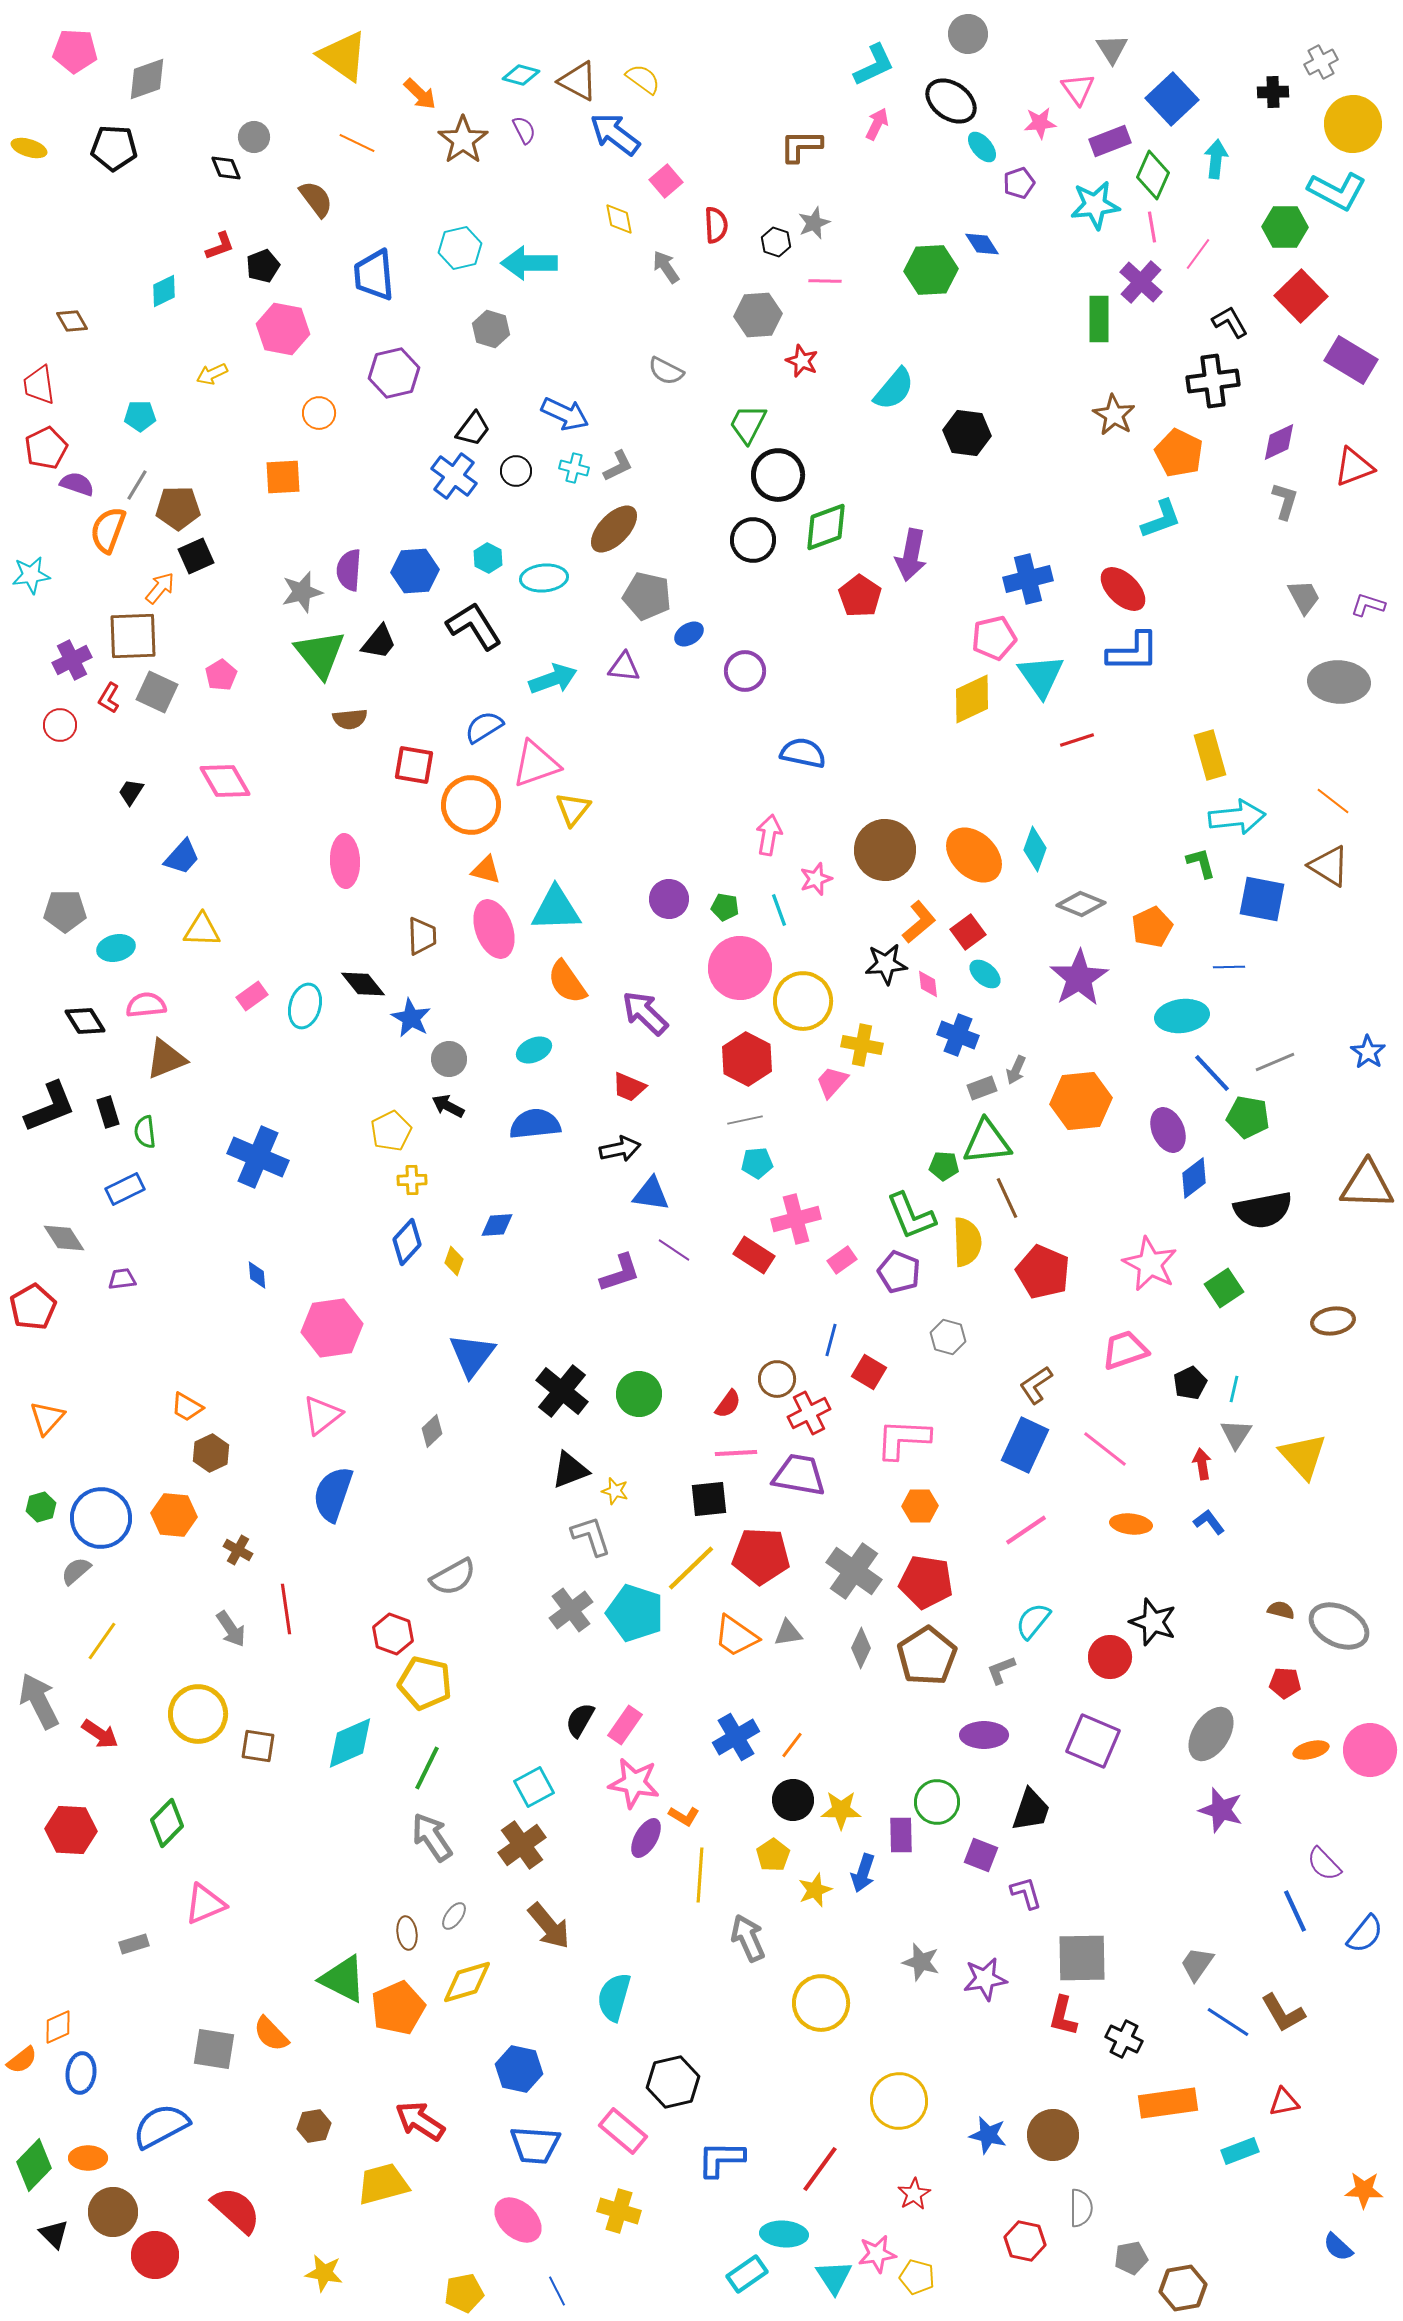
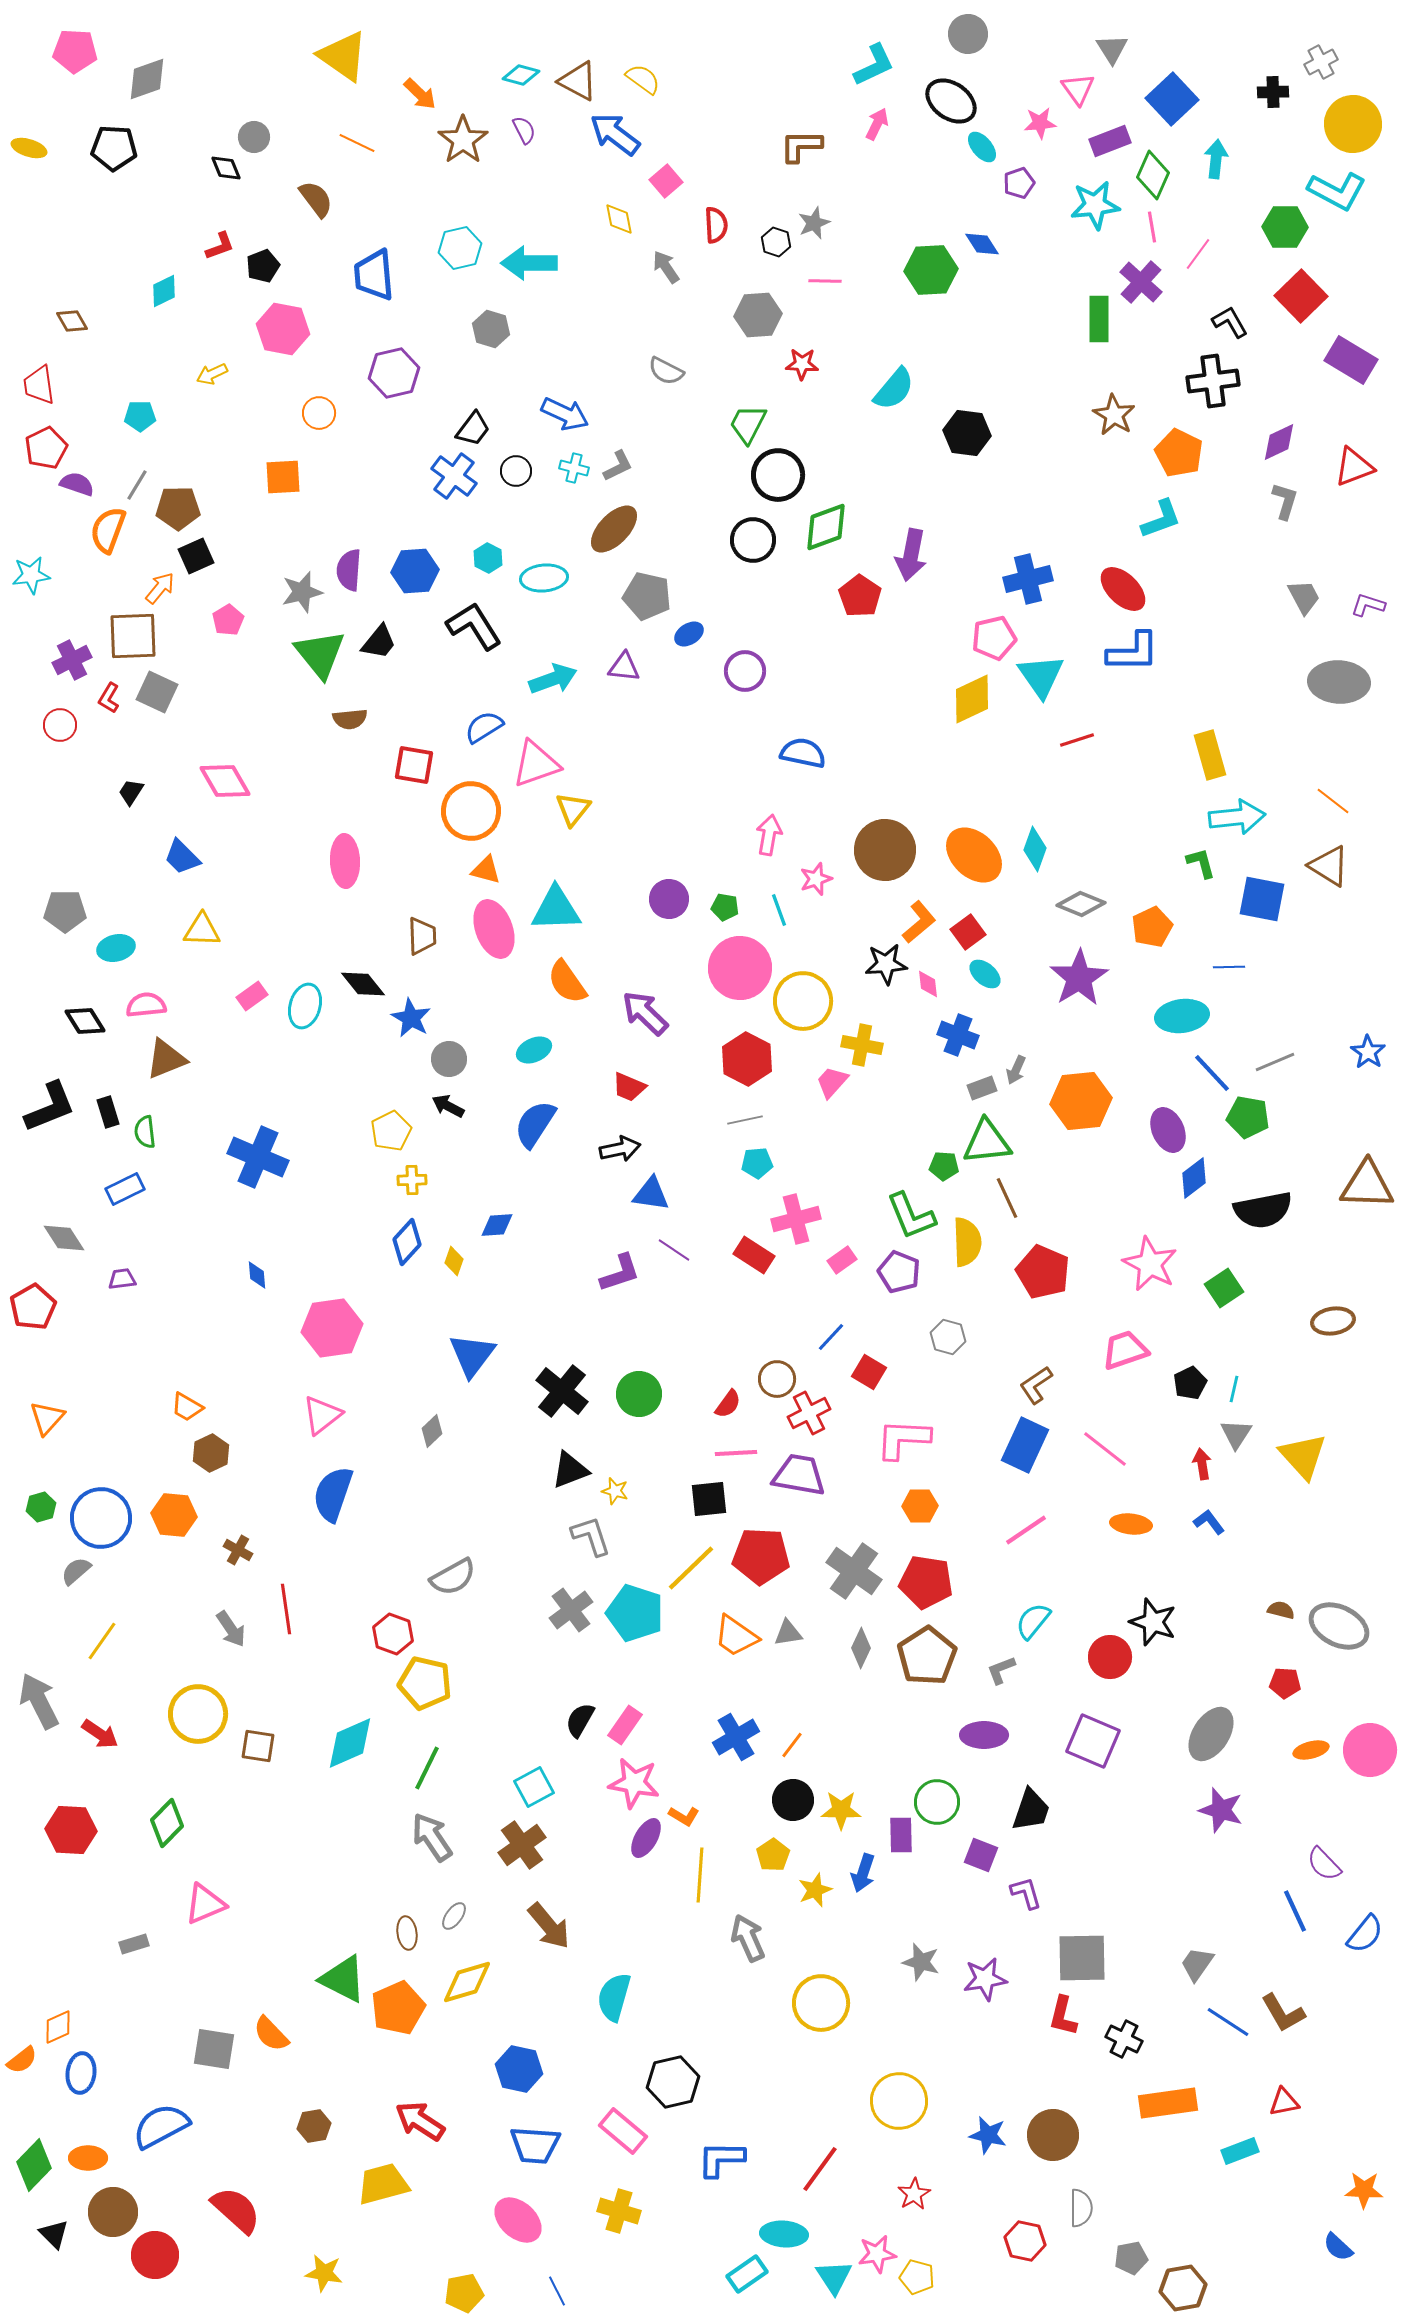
red star at (802, 361): moved 3 px down; rotated 20 degrees counterclockwise
pink pentagon at (221, 675): moved 7 px right, 55 px up
orange circle at (471, 805): moved 6 px down
blue trapezoid at (182, 857): rotated 93 degrees clockwise
blue semicircle at (535, 1124): rotated 51 degrees counterclockwise
blue line at (831, 1340): moved 3 px up; rotated 28 degrees clockwise
